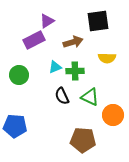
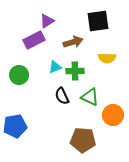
blue pentagon: rotated 15 degrees counterclockwise
